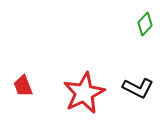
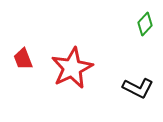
red trapezoid: moved 27 px up
red star: moved 12 px left, 25 px up
